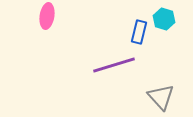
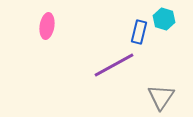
pink ellipse: moved 10 px down
purple line: rotated 12 degrees counterclockwise
gray triangle: rotated 16 degrees clockwise
